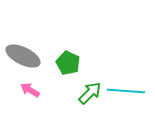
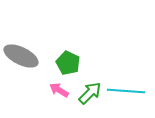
gray ellipse: moved 2 px left
pink arrow: moved 29 px right
